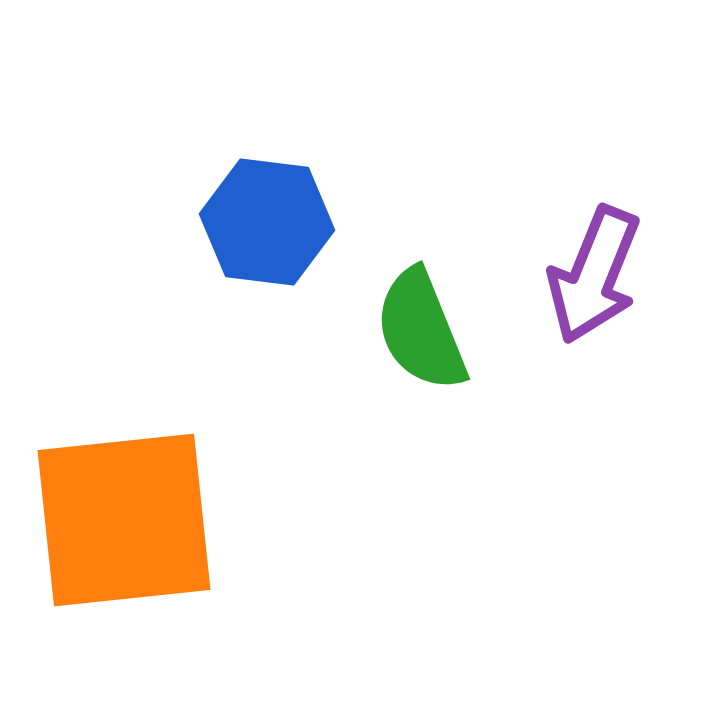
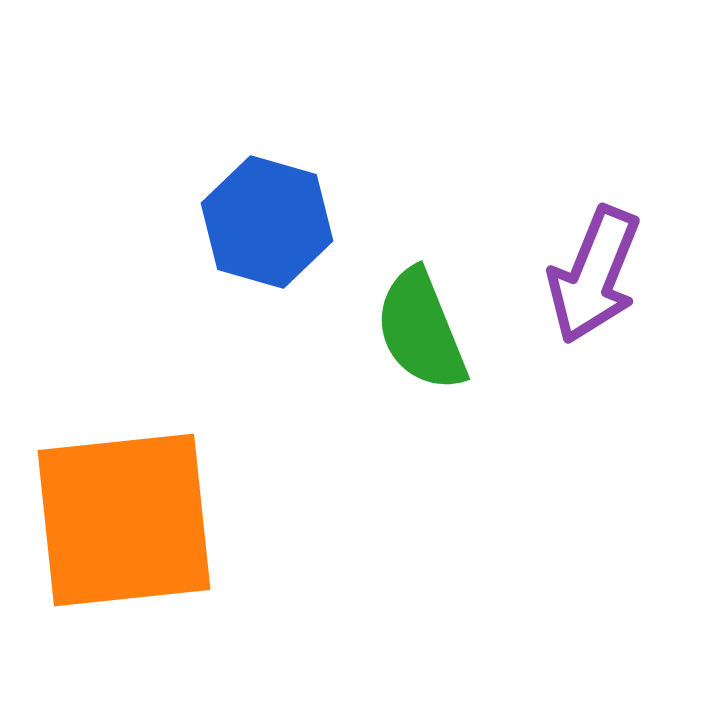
blue hexagon: rotated 9 degrees clockwise
